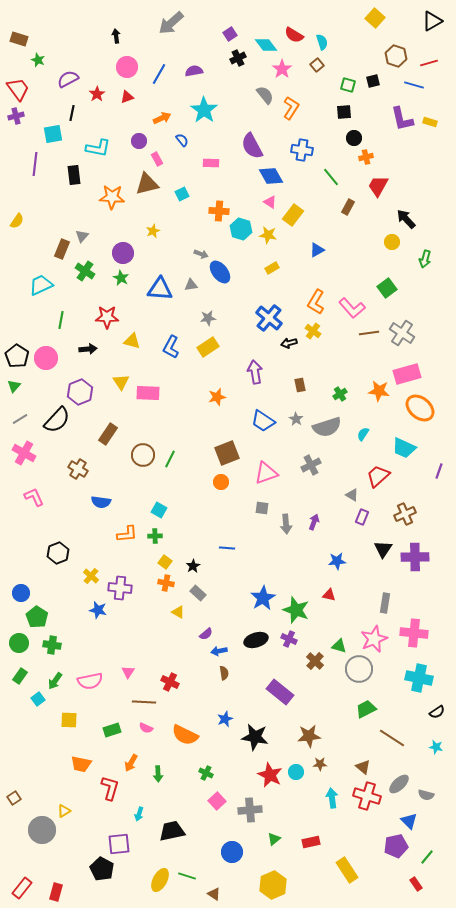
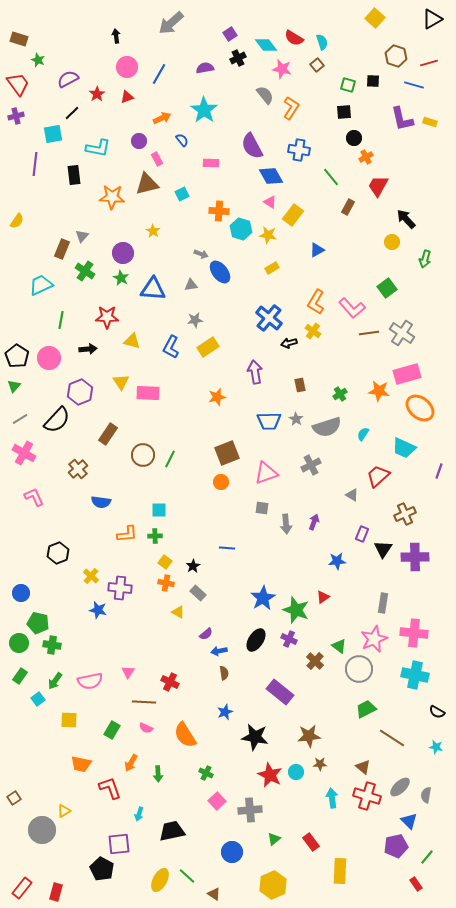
black triangle at (432, 21): moved 2 px up
red semicircle at (294, 35): moved 3 px down
pink star at (282, 69): rotated 24 degrees counterclockwise
purple semicircle at (194, 71): moved 11 px right, 3 px up
black square at (373, 81): rotated 16 degrees clockwise
red trapezoid at (18, 89): moved 5 px up
black line at (72, 113): rotated 35 degrees clockwise
blue cross at (302, 150): moved 3 px left
orange cross at (366, 157): rotated 16 degrees counterclockwise
yellow star at (153, 231): rotated 16 degrees counterclockwise
blue triangle at (160, 289): moved 7 px left
gray star at (208, 318): moved 13 px left, 2 px down
pink circle at (46, 358): moved 3 px right
blue trapezoid at (263, 421): moved 6 px right; rotated 35 degrees counterclockwise
brown cross at (78, 469): rotated 18 degrees clockwise
cyan square at (159, 510): rotated 28 degrees counterclockwise
purple rectangle at (362, 517): moved 17 px down
red triangle at (329, 595): moved 6 px left, 2 px down; rotated 48 degrees counterclockwise
gray rectangle at (385, 603): moved 2 px left
green pentagon at (37, 617): moved 1 px right, 6 px down; rotated 20 degrees counterclockwise
black ellipse at (256, 640): rotated 40 degrees counterclockwise
green triangle at (339, 646): rotated 21 degrees clockwise
cyan cross at (419, 678): moved 4 px left, 3 px up
black semicircle at (437, 712): rotated 63 degrees clockwise
blue star at (225, 719): moved 7 px up
green rectangle at (112, 730): rotated 42 degrees counterclockwise
orange semicircle at (185, 735): rotated 32 degrees clockwise
gray ellipse at (399, 784): moved 1 px right, 3 px down
red L-shape at (110, 788): rotated 35 degrees counterclockwise
gray semicircle at (426, 795): rotated 84 degrees clockwise
red rectangle at (311, 842): rotated 66 degrees clockwise
yellow rectangle at (347, 870): moved 7 px left, 1 px down; rotated 35 degrees clockwise
green line at (187, 876): rotated 24 degrees clockwise
